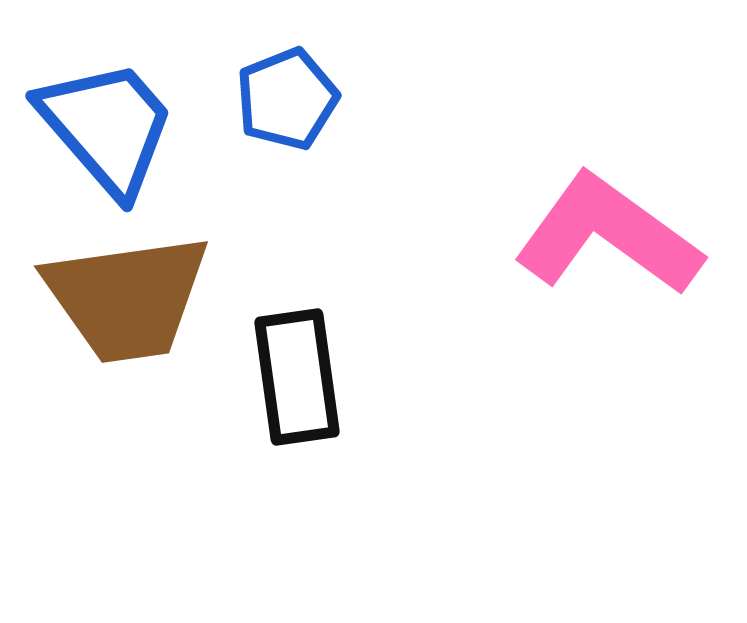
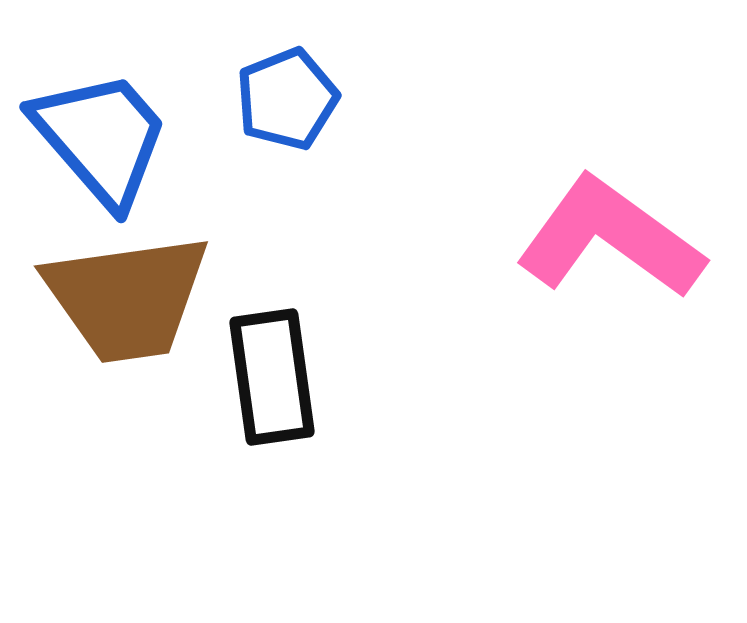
blue trapezoid: moved 6 px left, 11 px down
pink L-shape: moved 2 px right, 3 px down
black rectangle: moved 25 px left
